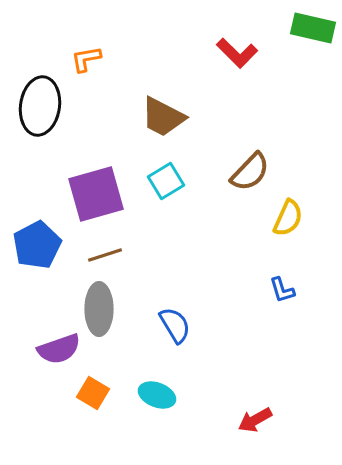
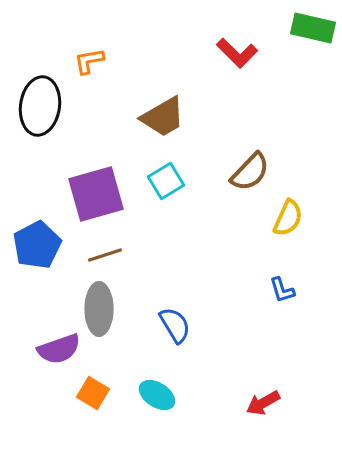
orange L-shape: moved 3 px right, 2 px down
brown trapezoid: rotated 57 degrees counterclockwise
cyan ellipse: rotated 12 degrees clockwise
red arrow: moved 8 px right, 17 px up
